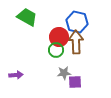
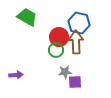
blue hexagon: moved 2 px right, 1 px down
gray star: moved 1 px right, 1 px up
